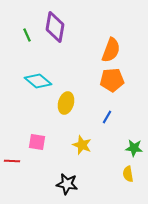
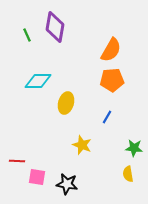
orange semicircle: rotated 10 degrees clockwise
cyan diamond: rotated 40 degrees counterclockwise
pink square: moved 35 px down
red line: moved 5 px right
